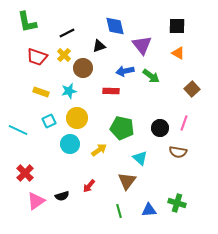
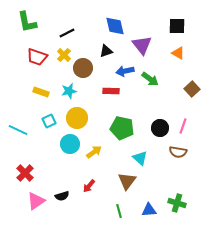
black triangle: moved 7 px right, 5 px down
green arrow: moved 1 px left, 3 px down
pink line: moved 1 px left, 3 px down
yellow arrow: moved 5 px left, 2 px down
